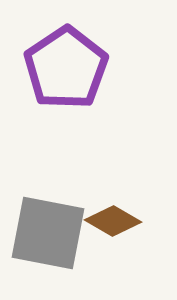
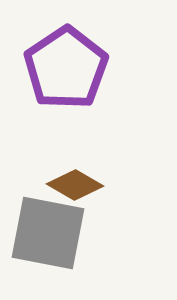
brown diamond: moved 38 px left, 36 px up
